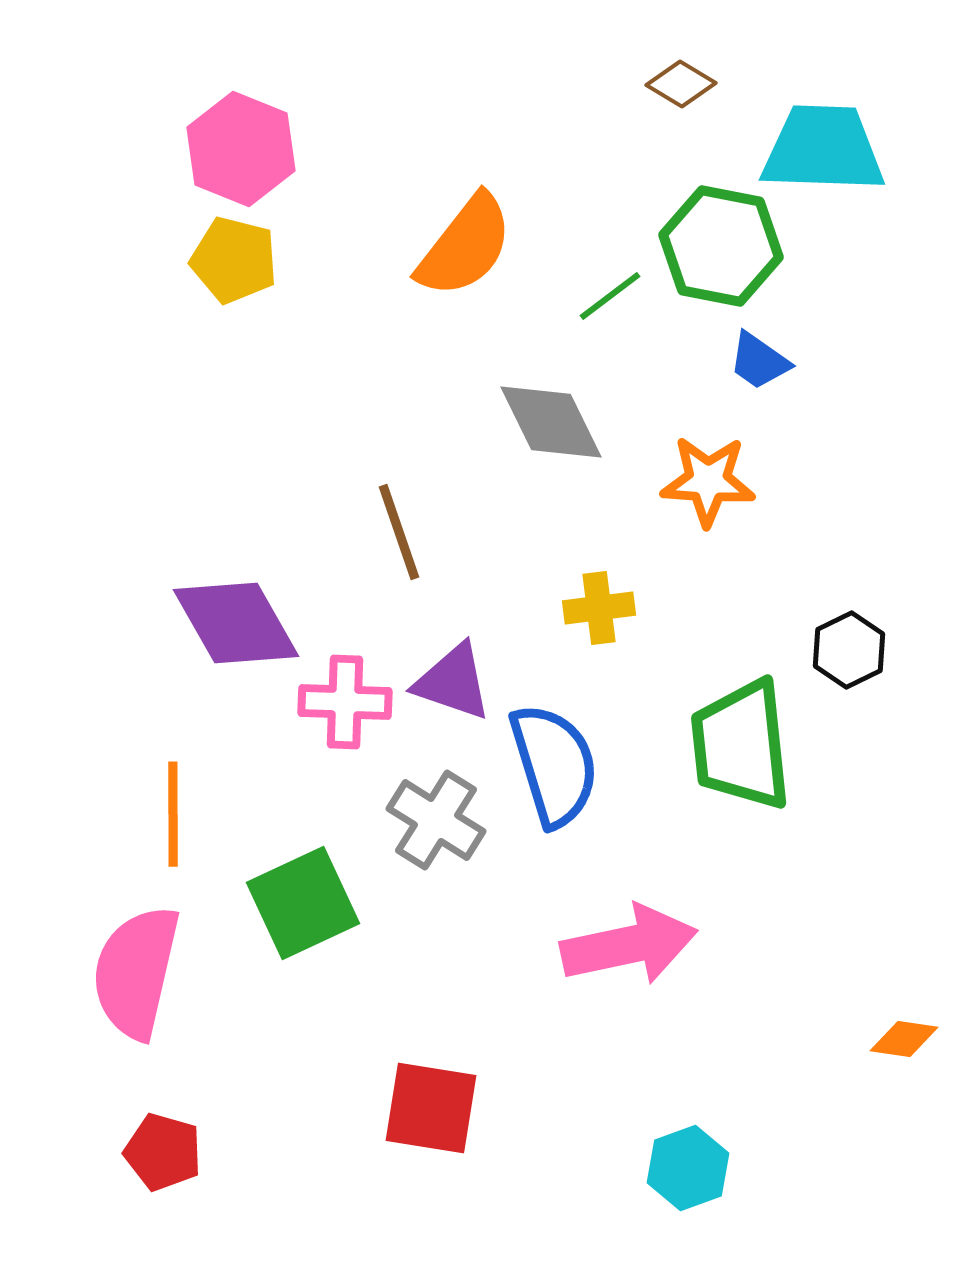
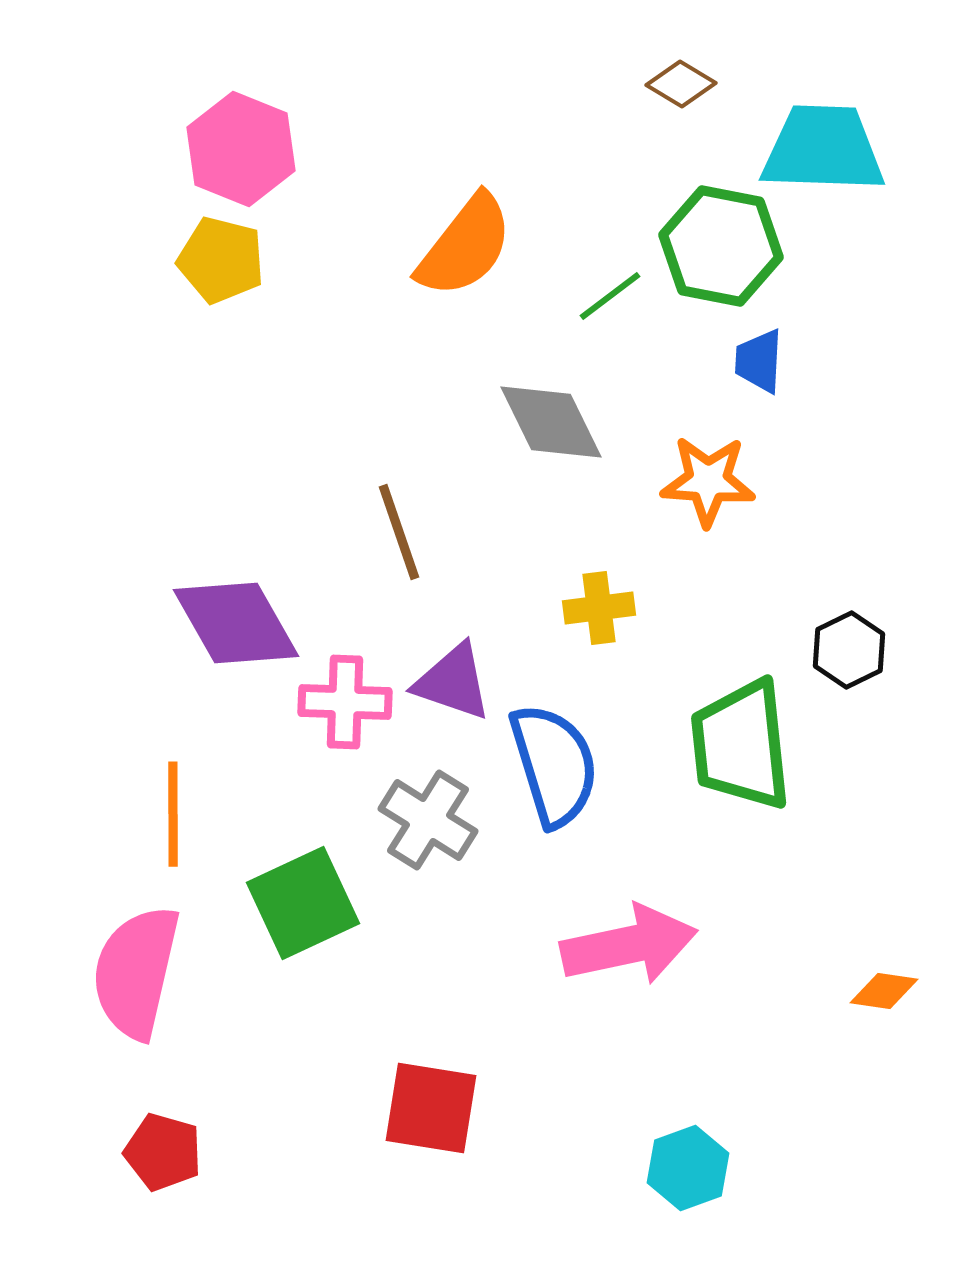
yellow pentagon: moved 13 px left
blue trapezoid: rotated 58 degrees clockwise
gray cross: moved 8 px left
orange diamond: moved 20 px left, 48 px up
